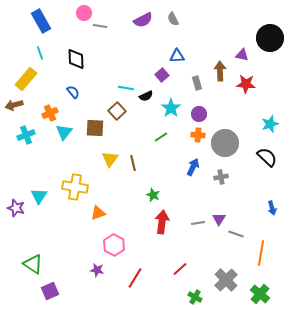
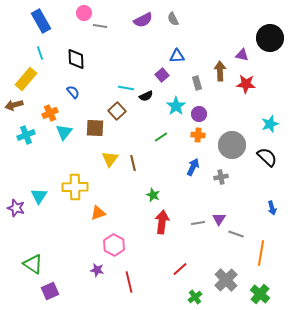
cyan star at (171, 108): moved 5 px right, 2 px up
gray circle at (225, 143): moved 7 px right, 2 px down
yellow cross at (75, 187): rotated 10 degrees counterclockwise
red line at (135, 278): moved 6 px left, 4 px down; rotated 45 degrees counterclockwise
green cross at (195, 297): rotated 24 degrees clockwise
